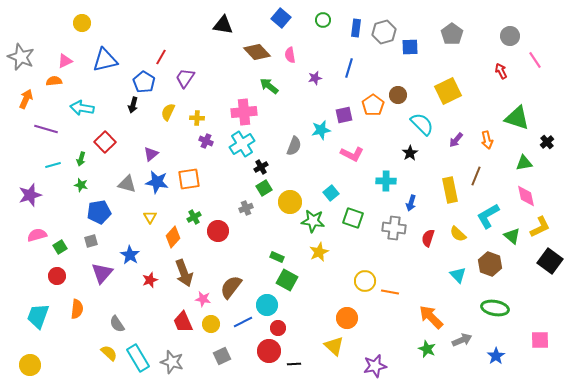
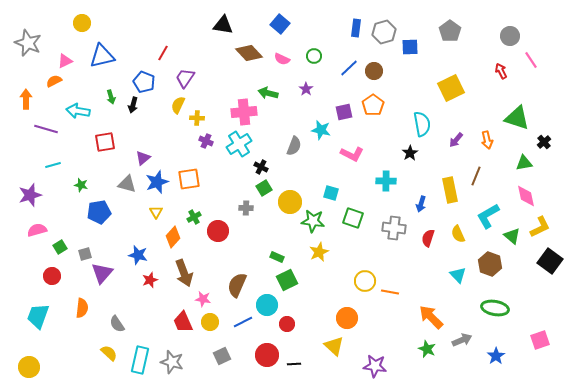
blue square at (281, 18): moved 1 px left, 6 px down
green circle at (323, 20): moved 9 px left, 36 px down
gray pentagon at (452, 34): moved 2 px left, 3 px up
brown diamond at (257, 52): moved 8 px left, 1 px down
pink semicircle at (290, 55): moved 8 px left, 4 px down; rotated 56 degrees counterclockwise
gray star at (21, 57): moved 7 px right, 14 px up
red line at (161, 57): moved 2 px right, 4 px up
blue triangle at (105, 60): moved 3 px left, 4 px up
pink line at (535, 60): moved 4 px left
blue line at (349, 68): rotated 30 degrees clockwise
purple star at (315, 78): moved 9 px left, 11 px down; rotated 24 degrees counterclockwise
orange semicircle at (54, 81): rotated 21 degrees counterclockwise
blue pentagon at (144, 82): rotated 10 degrees counterclockwise
green arrow at (269, 86): moved 1 px left, 7 px down; rotated 24 degrees counterclockwise
yellow square at (448, 91): moved 3 px right, 3 px up
brown circle at (398, 95): moved 24 px left, 24 px up
orange arrow at (26, 99): rotated 24 degrees counterclockwise
cyan arrow at (82, 108): moved 4 px left, 3 px down
yellow semicircle at (168, 112): moved 10 px right, 7 px up
purple square at (344, 115): moved 3 px up
cyan semicircle at (422, 124): rotated 35 degrees clockwise
cyan star at (321, 130): rotated 24 degrees clockwise
red square at (105, 142): rotated 35 degrees clockwise
black cross at (547, 142): moved 3 px left
cyan cross at (242, 144): moved 3 px left
purple triangle at (151, 154): moved 8 px left, 4 px down
green arrow at (81, 159): moved 30 px right, 62 px up; rotated 32 degrees counterclockwise
black cross at (261, 167): rotated 32 degrees counterclockwise
blue star at (157, 182): rotated 30 degrees counterclockwise
cyan square at (331, 193): rotated 35 degrees counterclockwise
blue arrow at (411, 203): moved 10 px right, 1 px down
gray cross at (246, 208): rotated 24 degrees clockwise
yellow triangle at (150, 217): moved 6 px right, 5 px up
yellow semicircle at (458, 234): rotated 24 degrees clockwise
pink semicircle at (37, 235): moved 5 px up
gray square at (91, 241): moved 6 px left, 13 px down
blue star at (130, 255): moved 8 px right; rotated 18 degrees counterclockwise
red circle at (57, 276): moved 5 px left
green square at (287, 280): rotated 35 degrees clockwise
brown semicircle at (231, 287): moved 6 px right, 2 px up; rotated 15 degrees counterclockwise
orange semicircle at (77, 309): moved 5 px right, 1 px up
yellow circle at (211, 324): moved 1 px left, 2 px up
red circle at (278, 328): moved 9 px right, 4 px up
pink square at (540, 340): rotated 18 degrees counterclockwise
red circle at (269, 351): moved 2 px left, 4 px down
cyan rectangle at (138, 358): moved 2 px right, 2 px down; rotated 44 degrees clockwise
yellow circle at (30, 365): moved 1 px left, 2 px down
purple star at (375, 366): rotated 20 degrees clockwise
